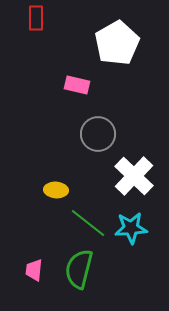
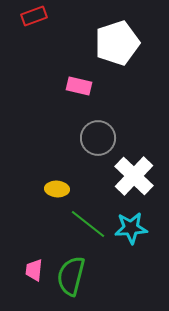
red rectangle: moved 2 px left, 2 px up; rotated 70 degrees clockwise
white pentagon: rotated 12 degrees clockwise
pink rectangle: moved 2 px right, 1 px down
gray circle: moved 4 px down
yellow ellipse: moved 1 px right, 1 px up
green line: moved 1 px down
green semicircle: moved 8 px left, 7 px down
